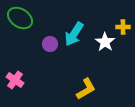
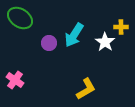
yellow cross: moved 2 px left
cyan arrow: moved 1 px down
purple circle: moved 1 px left, 1 px up
